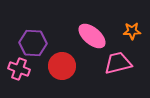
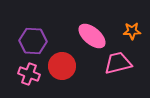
purple hexagon: moved 2 px up
pink cross: moved 10 px right, 5 px down
